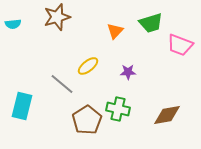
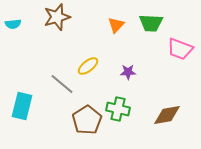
green trapezoid: rotated 20 degrees clockwise
orange triangle: moved 1 px right, 6 px up
pink trapezoid: moved 4 px down
